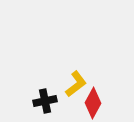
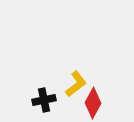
black cross: moved 1 px left, 1 px up
